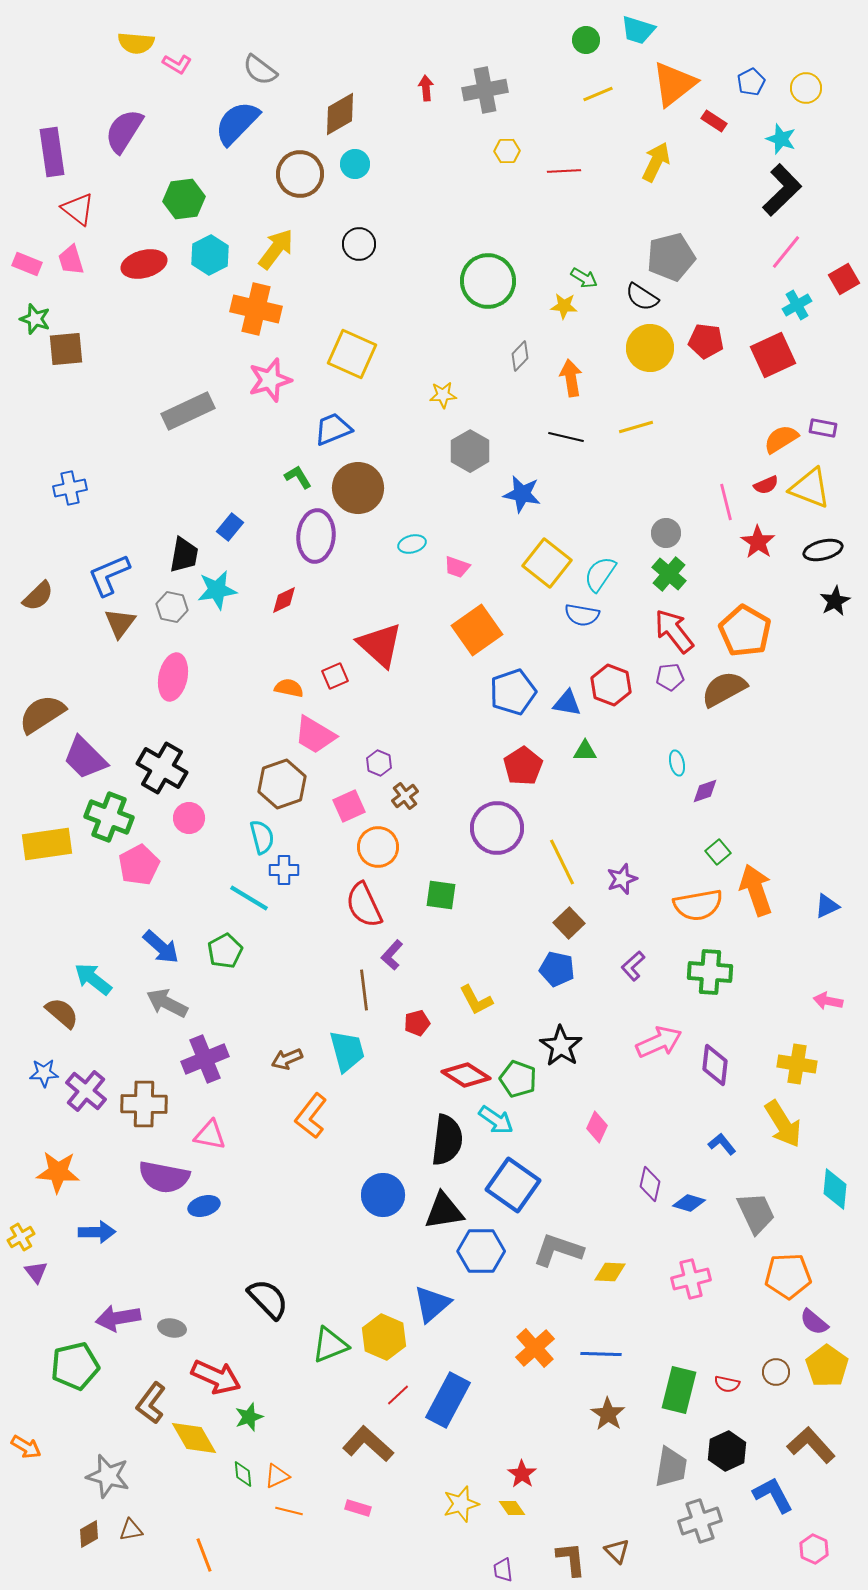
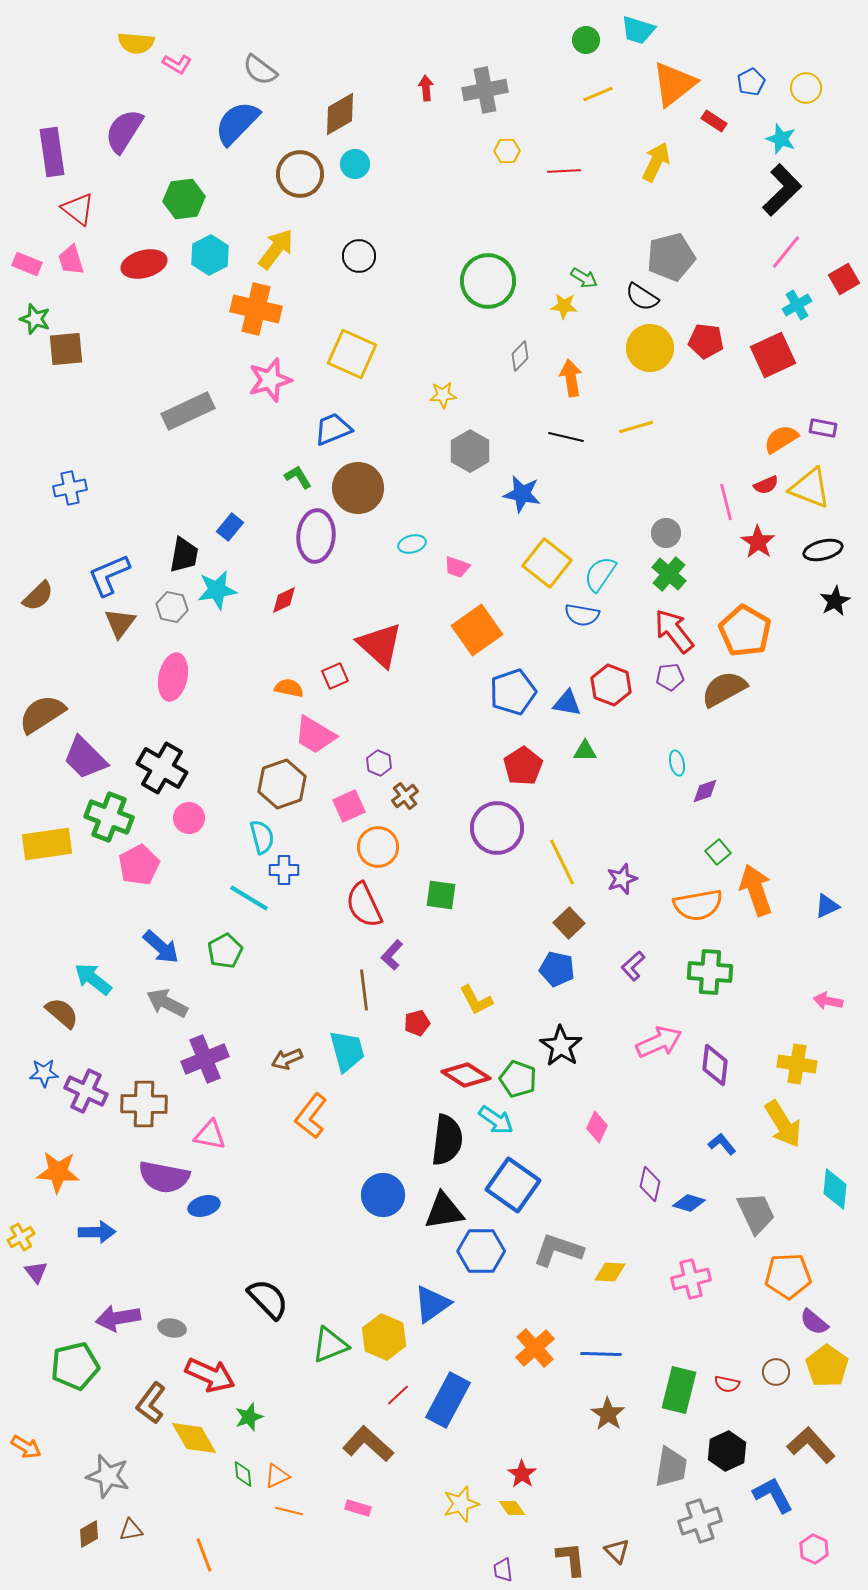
black circle at (359, 244): moved 12 px down
purple cross at (86, 1091): rotated 15 degrees counterclockwise
blue triangle at (432, 1304): rotated 6 degrees clockwise
red arrow at (216, 1377): moved 6 px left, 2 px up
